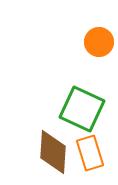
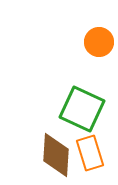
brown diamond: moved 3 px right, 3 px down
